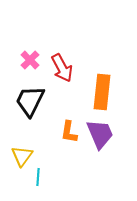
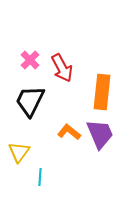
orange L-shape: rotated 120 degrees clockwise
yellow triangle: moved 3 px left, 4 px up
cyan line: moved 2 px right
